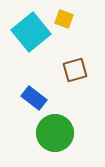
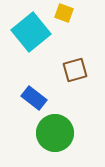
yellow square: moved 6 px up
